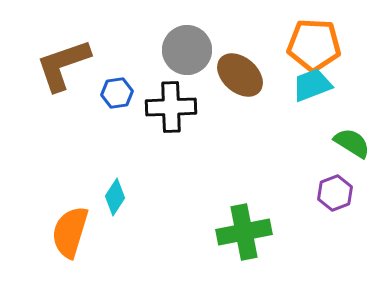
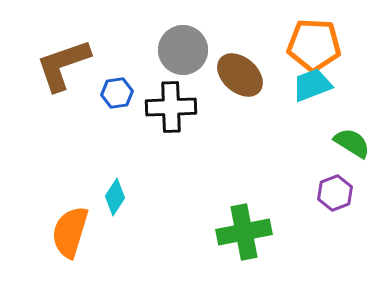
gray circle: moved 4 px left
